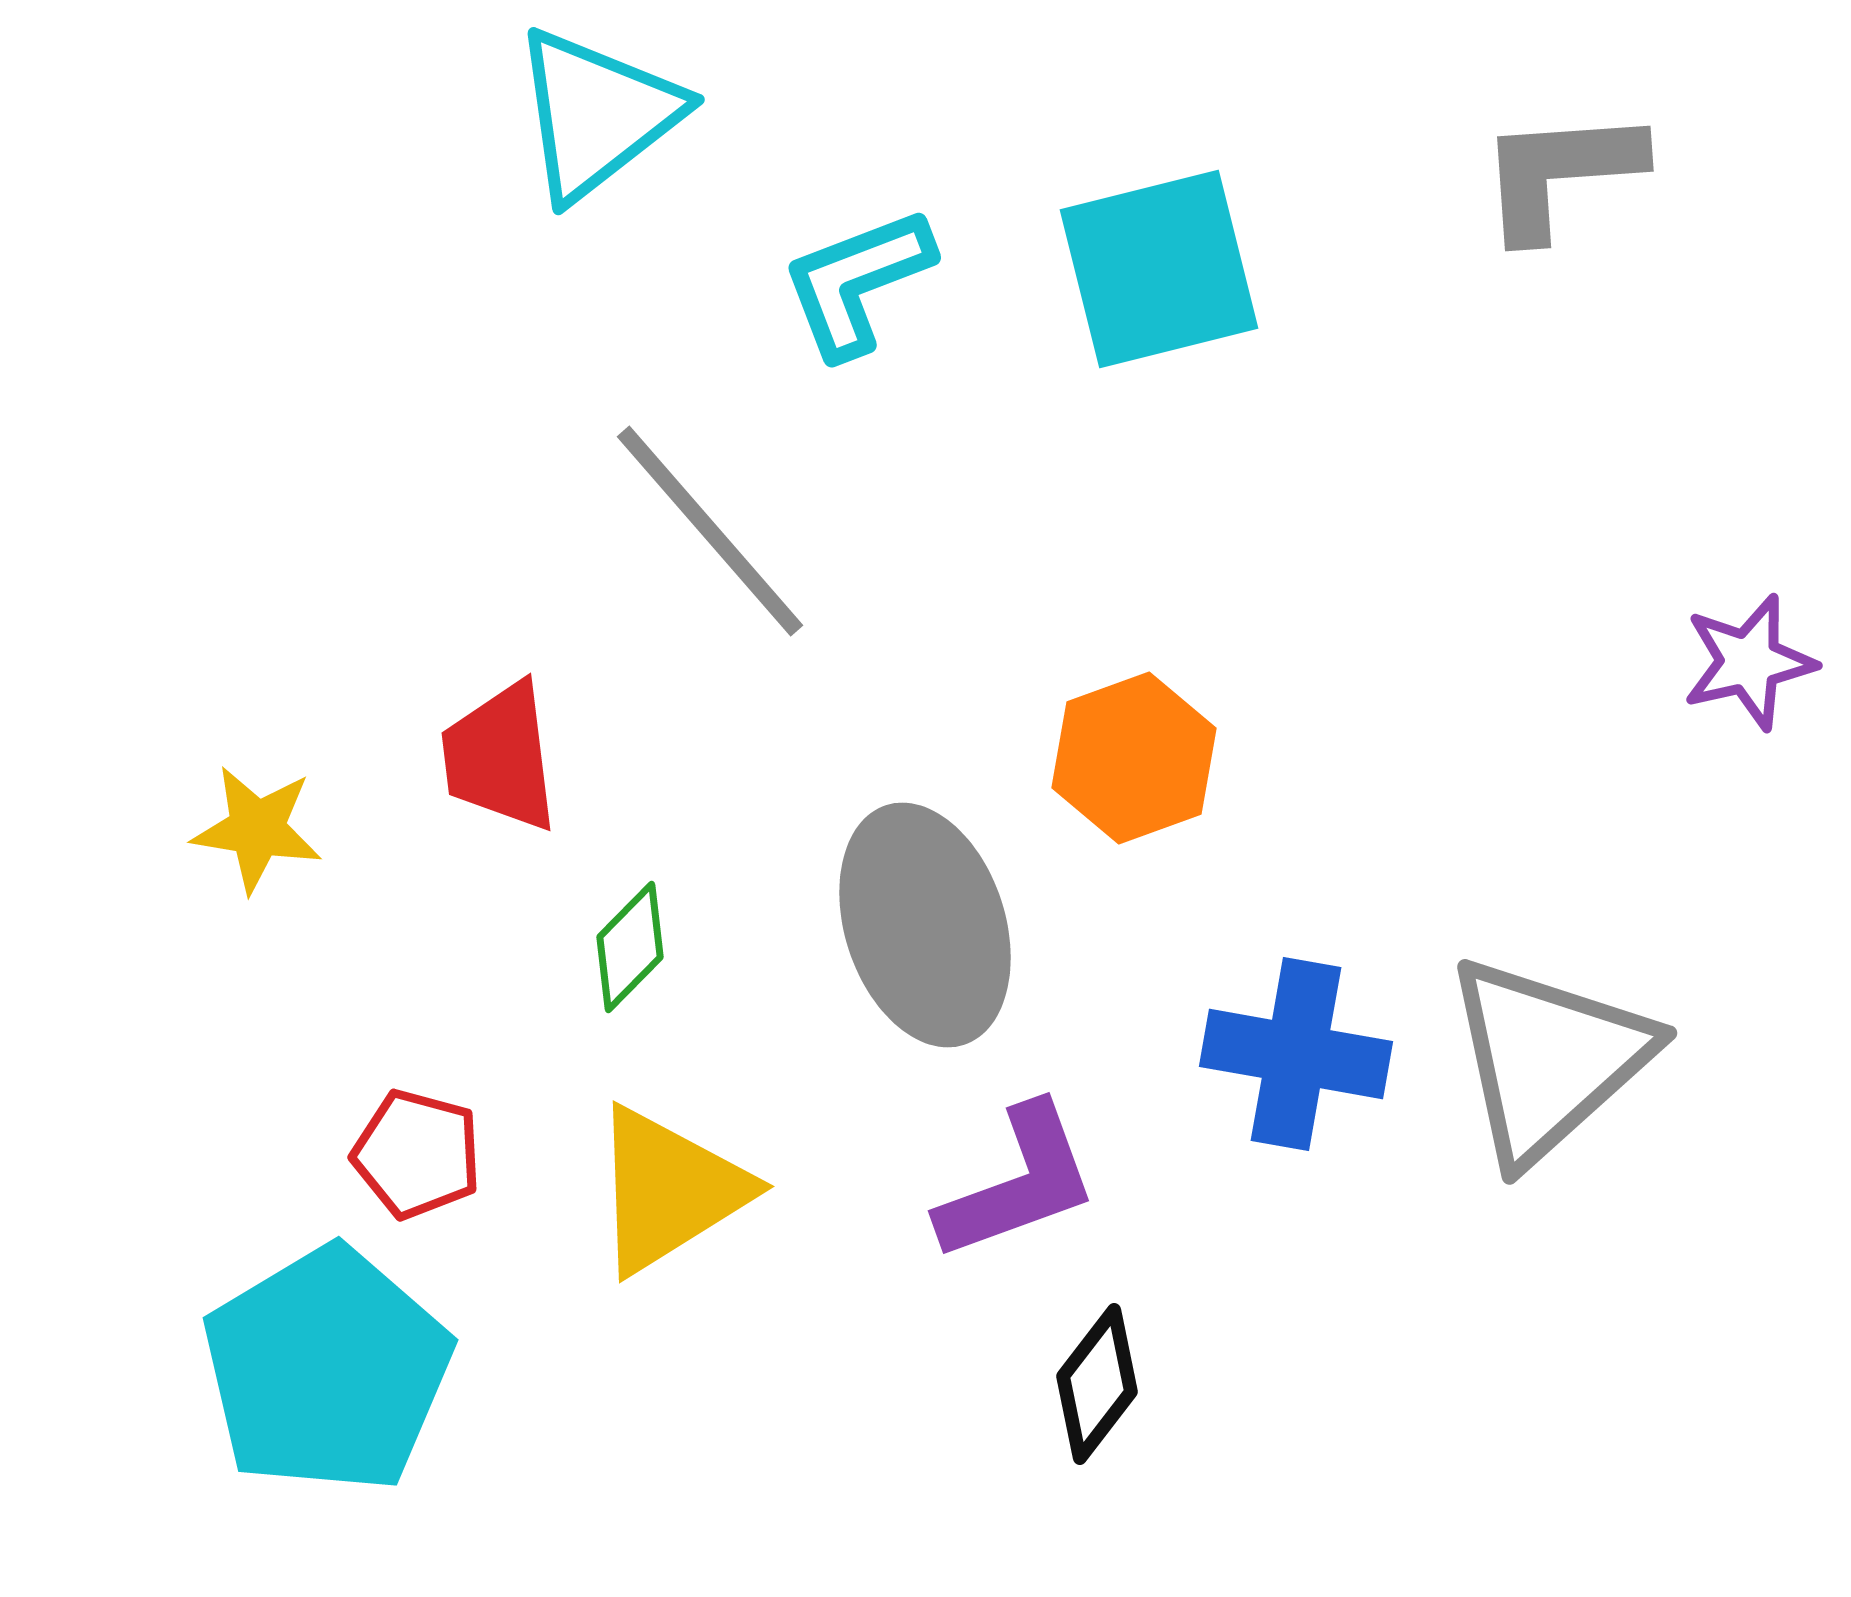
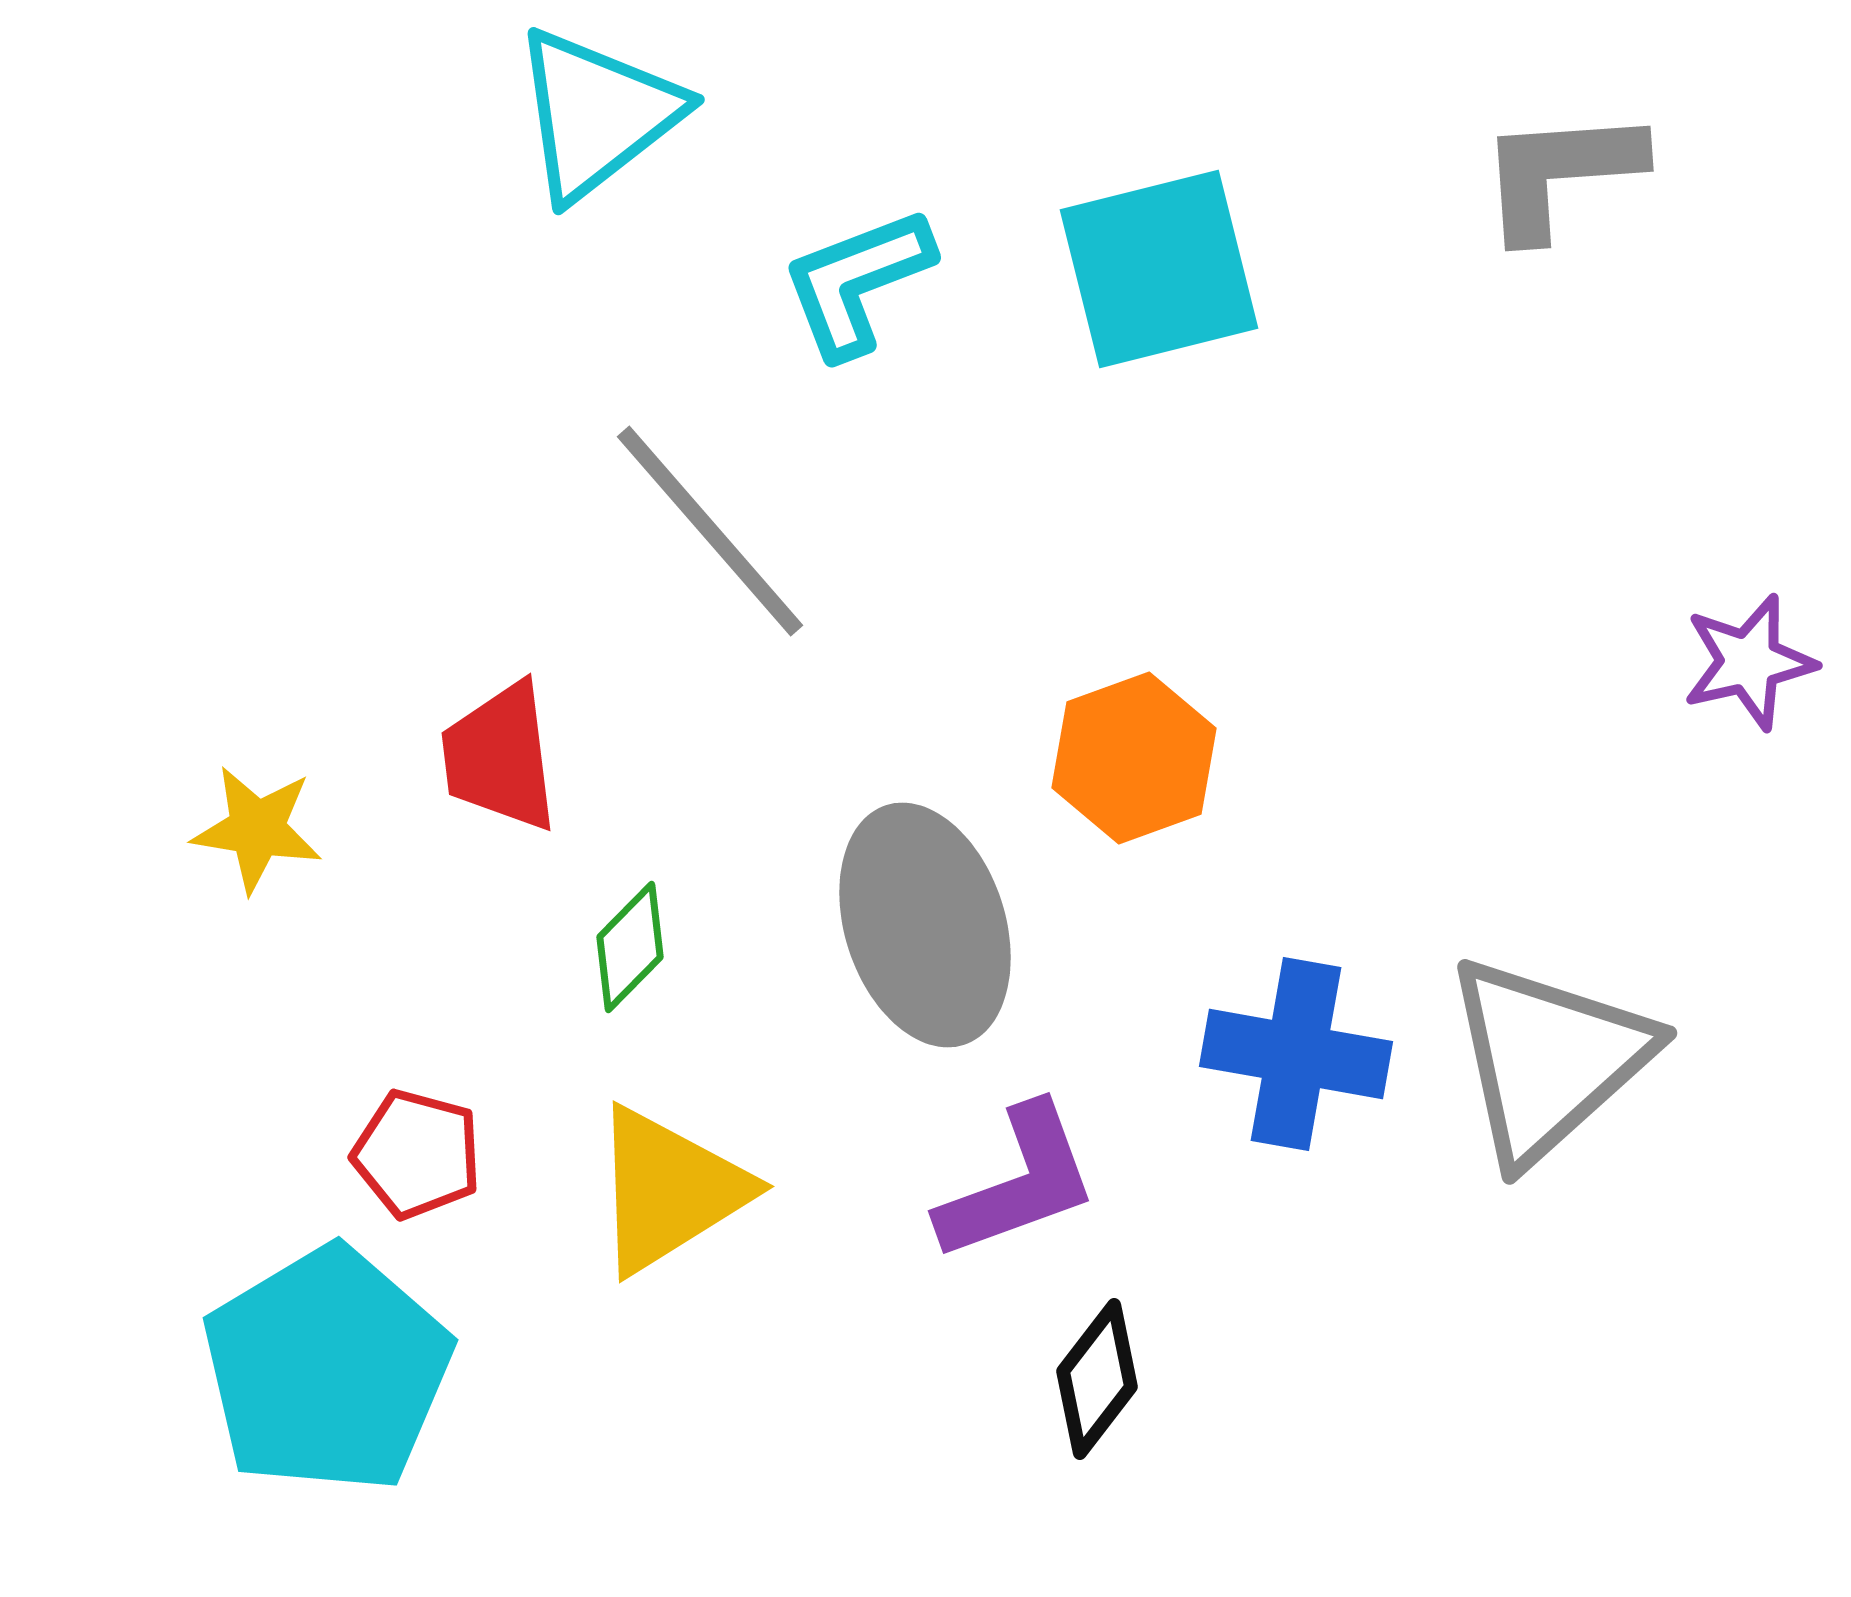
black diamond: moved 5 px up
